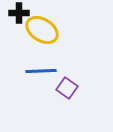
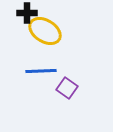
black cross: moved 8 px right
yellow ellipse: moved 3 px right, 1 px down
